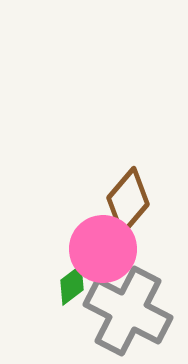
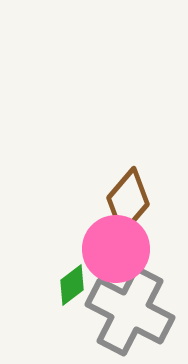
pink circle: moved 13 px right
gray cross: moved 2 px right
